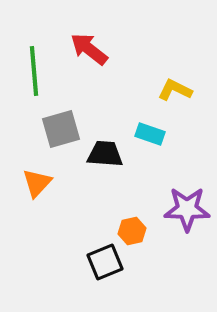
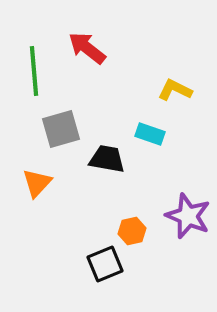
red arrow: moved 2 px left, 1 px up
black trapezoid: moved 2 px right, 5 px down; rotated 6 degrees clockwise
purple star: moved 1 px right, 7 px down; rotated 21 degrees clockwise
black square: moved 2 px down
